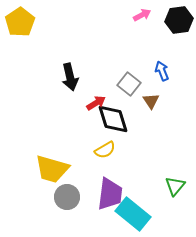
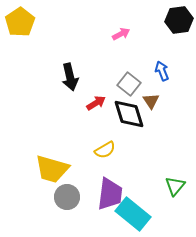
pink arrow: moved 21 px left, 19 px down
black diamond: moved 16 px right, 5 px up
